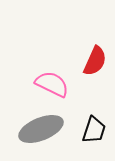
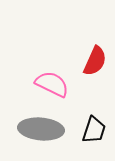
gray ellipse: rotated 27 degrees clockwise
